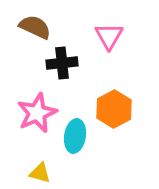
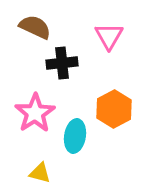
pink star: moved 2 px left; rotated 9 degrees counterclockwise
